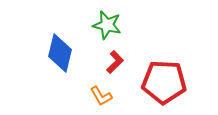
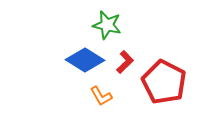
blue diamond: moved 25 px right, 7 px down; rotated 72 degrees counterclockwise
red L-shape: moved 10 px right
red pentagon: rotated 24 degrees clockwise
